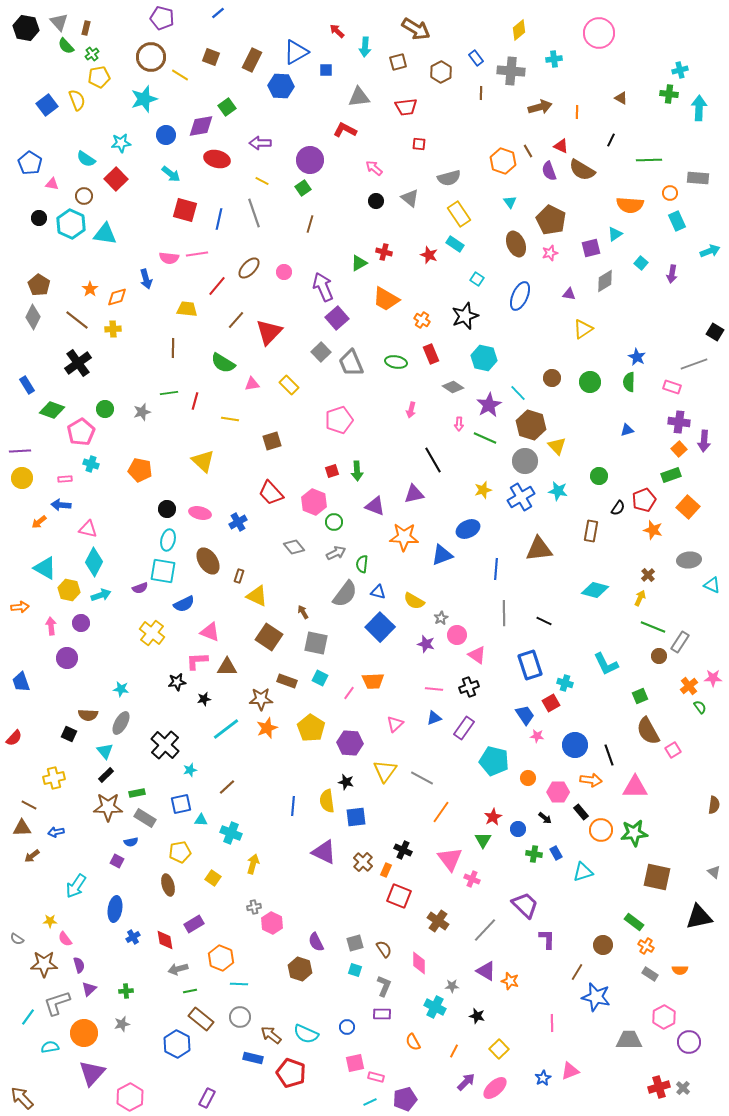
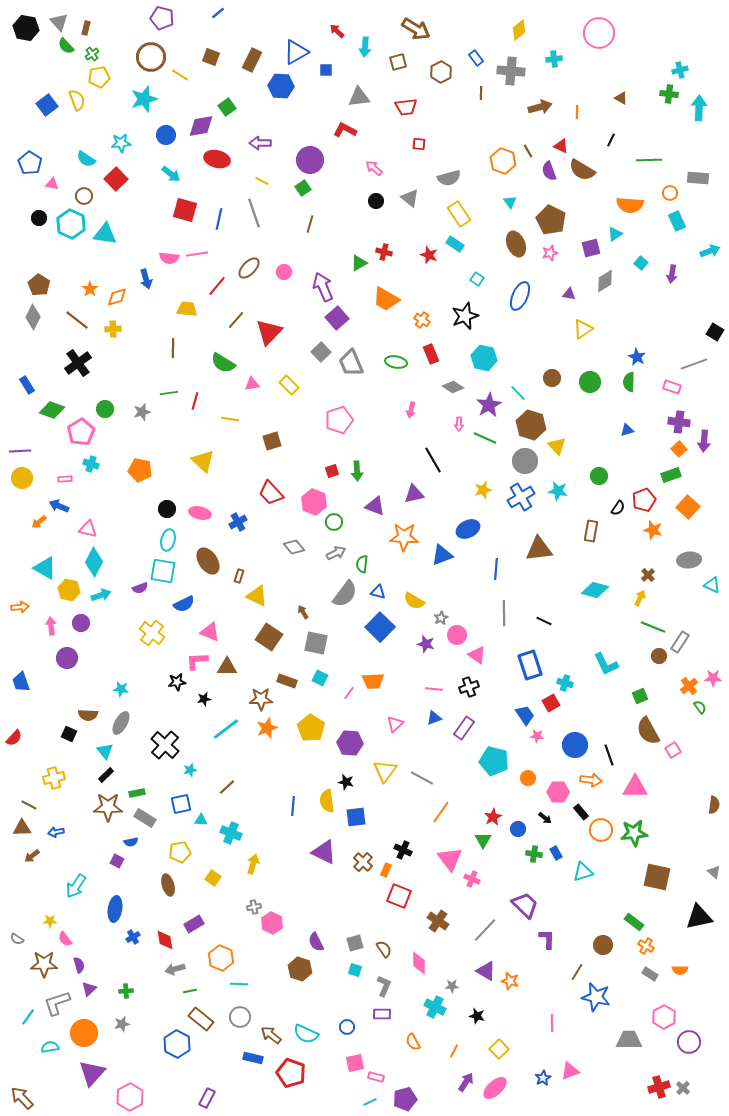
blue arrow at (61, 505): moved 2 px left, 1 px down; rotated 18 degrees clockwise
gray arrow at (178, 969): moved 3 px left
purple arrow at (466, 1082): rotated 12 degrees counterclockwise
